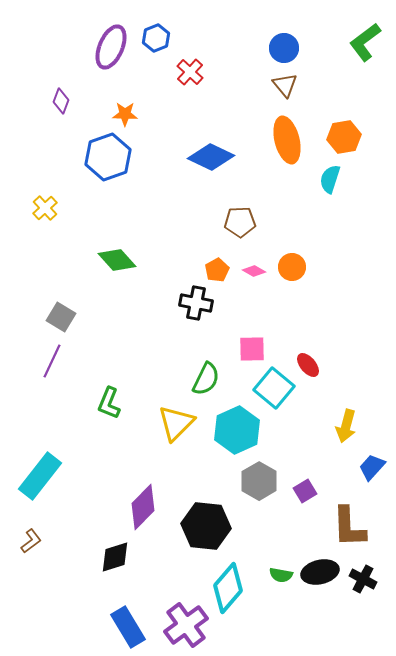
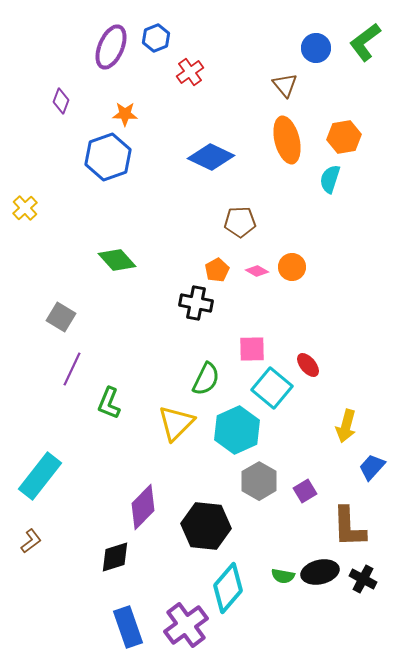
blue circle at (284, 48): moved 32 px right
red cross at (190, 72): rotated 12 degrees clockwise
yellow cross at (45, 208): moved 20 px left
pink diamond at (254, 271): moved 3 px right
purple line at (52, 361): moved 20 px right, 8 px down
cyan square at (274, 388): moved 2 px left
green semicircle at (281, 575): moved 2 px right, 1 px down
blue rectangle at (128, 627): rotated 12 degrees clockwise
